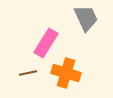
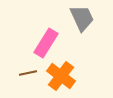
gray trapezoid: moved 4 px left
orange cross: moved 5 px left, 3 px down; rotated 20 degrees clockwise
